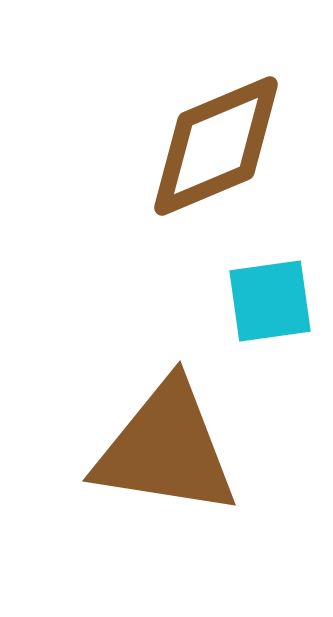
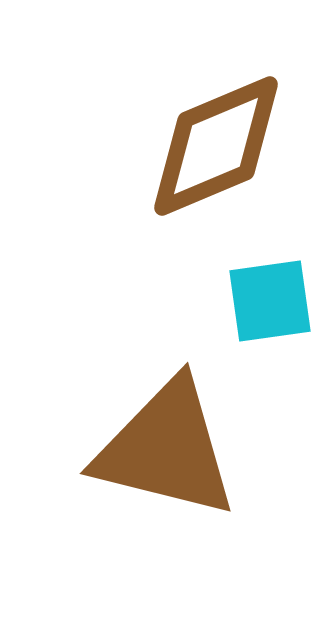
brown triangle: rotated 5 degrees clockwise
